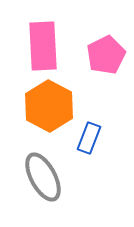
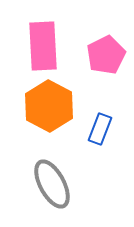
blue rectangle: moved 11 px right, 9 px up
gray ellipse: moved 9 px right, 7 px down
